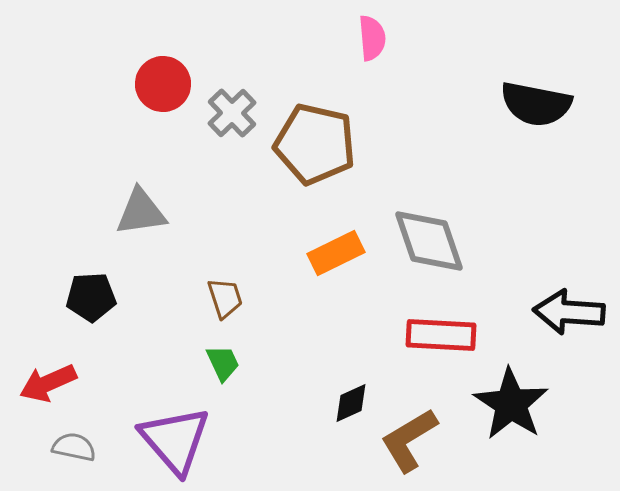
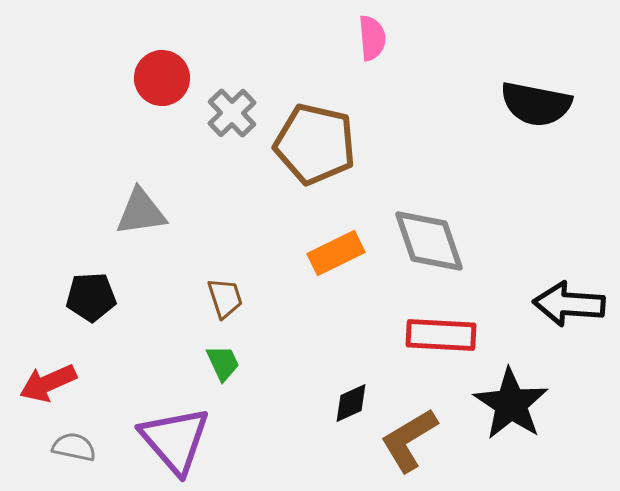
red circle: moved 1 px left, 6 px up
black arrow: moved 8 px up
